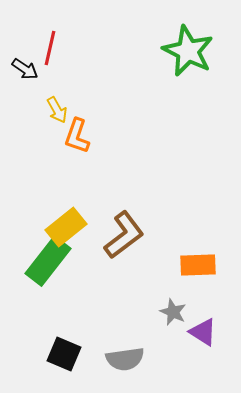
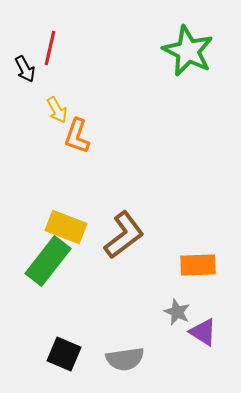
black arrow: rotated 28 degrees clockwise
yellow rectangle: rotated 60 degrees clockwise
gray star: moved 4 px right
